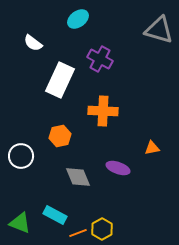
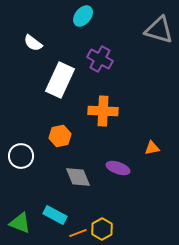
cyan ellipse: moved 5 px right, 3 px up; rotated 15 degrees counterclockwise
